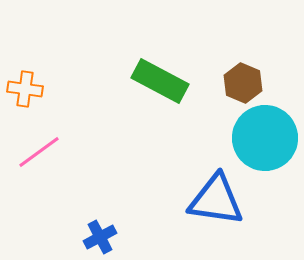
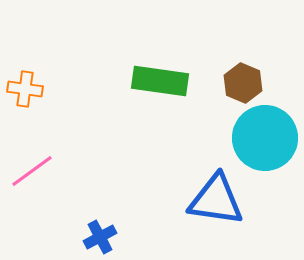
green rectangle: rotated 20 degrees counterclockwise
pink line: moved 7 px left, 19 px down
